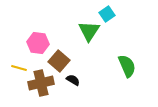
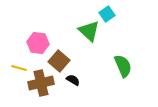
green triangle: rotated 20 degrees counterclockwise
green semicircle: moved 4 px left
